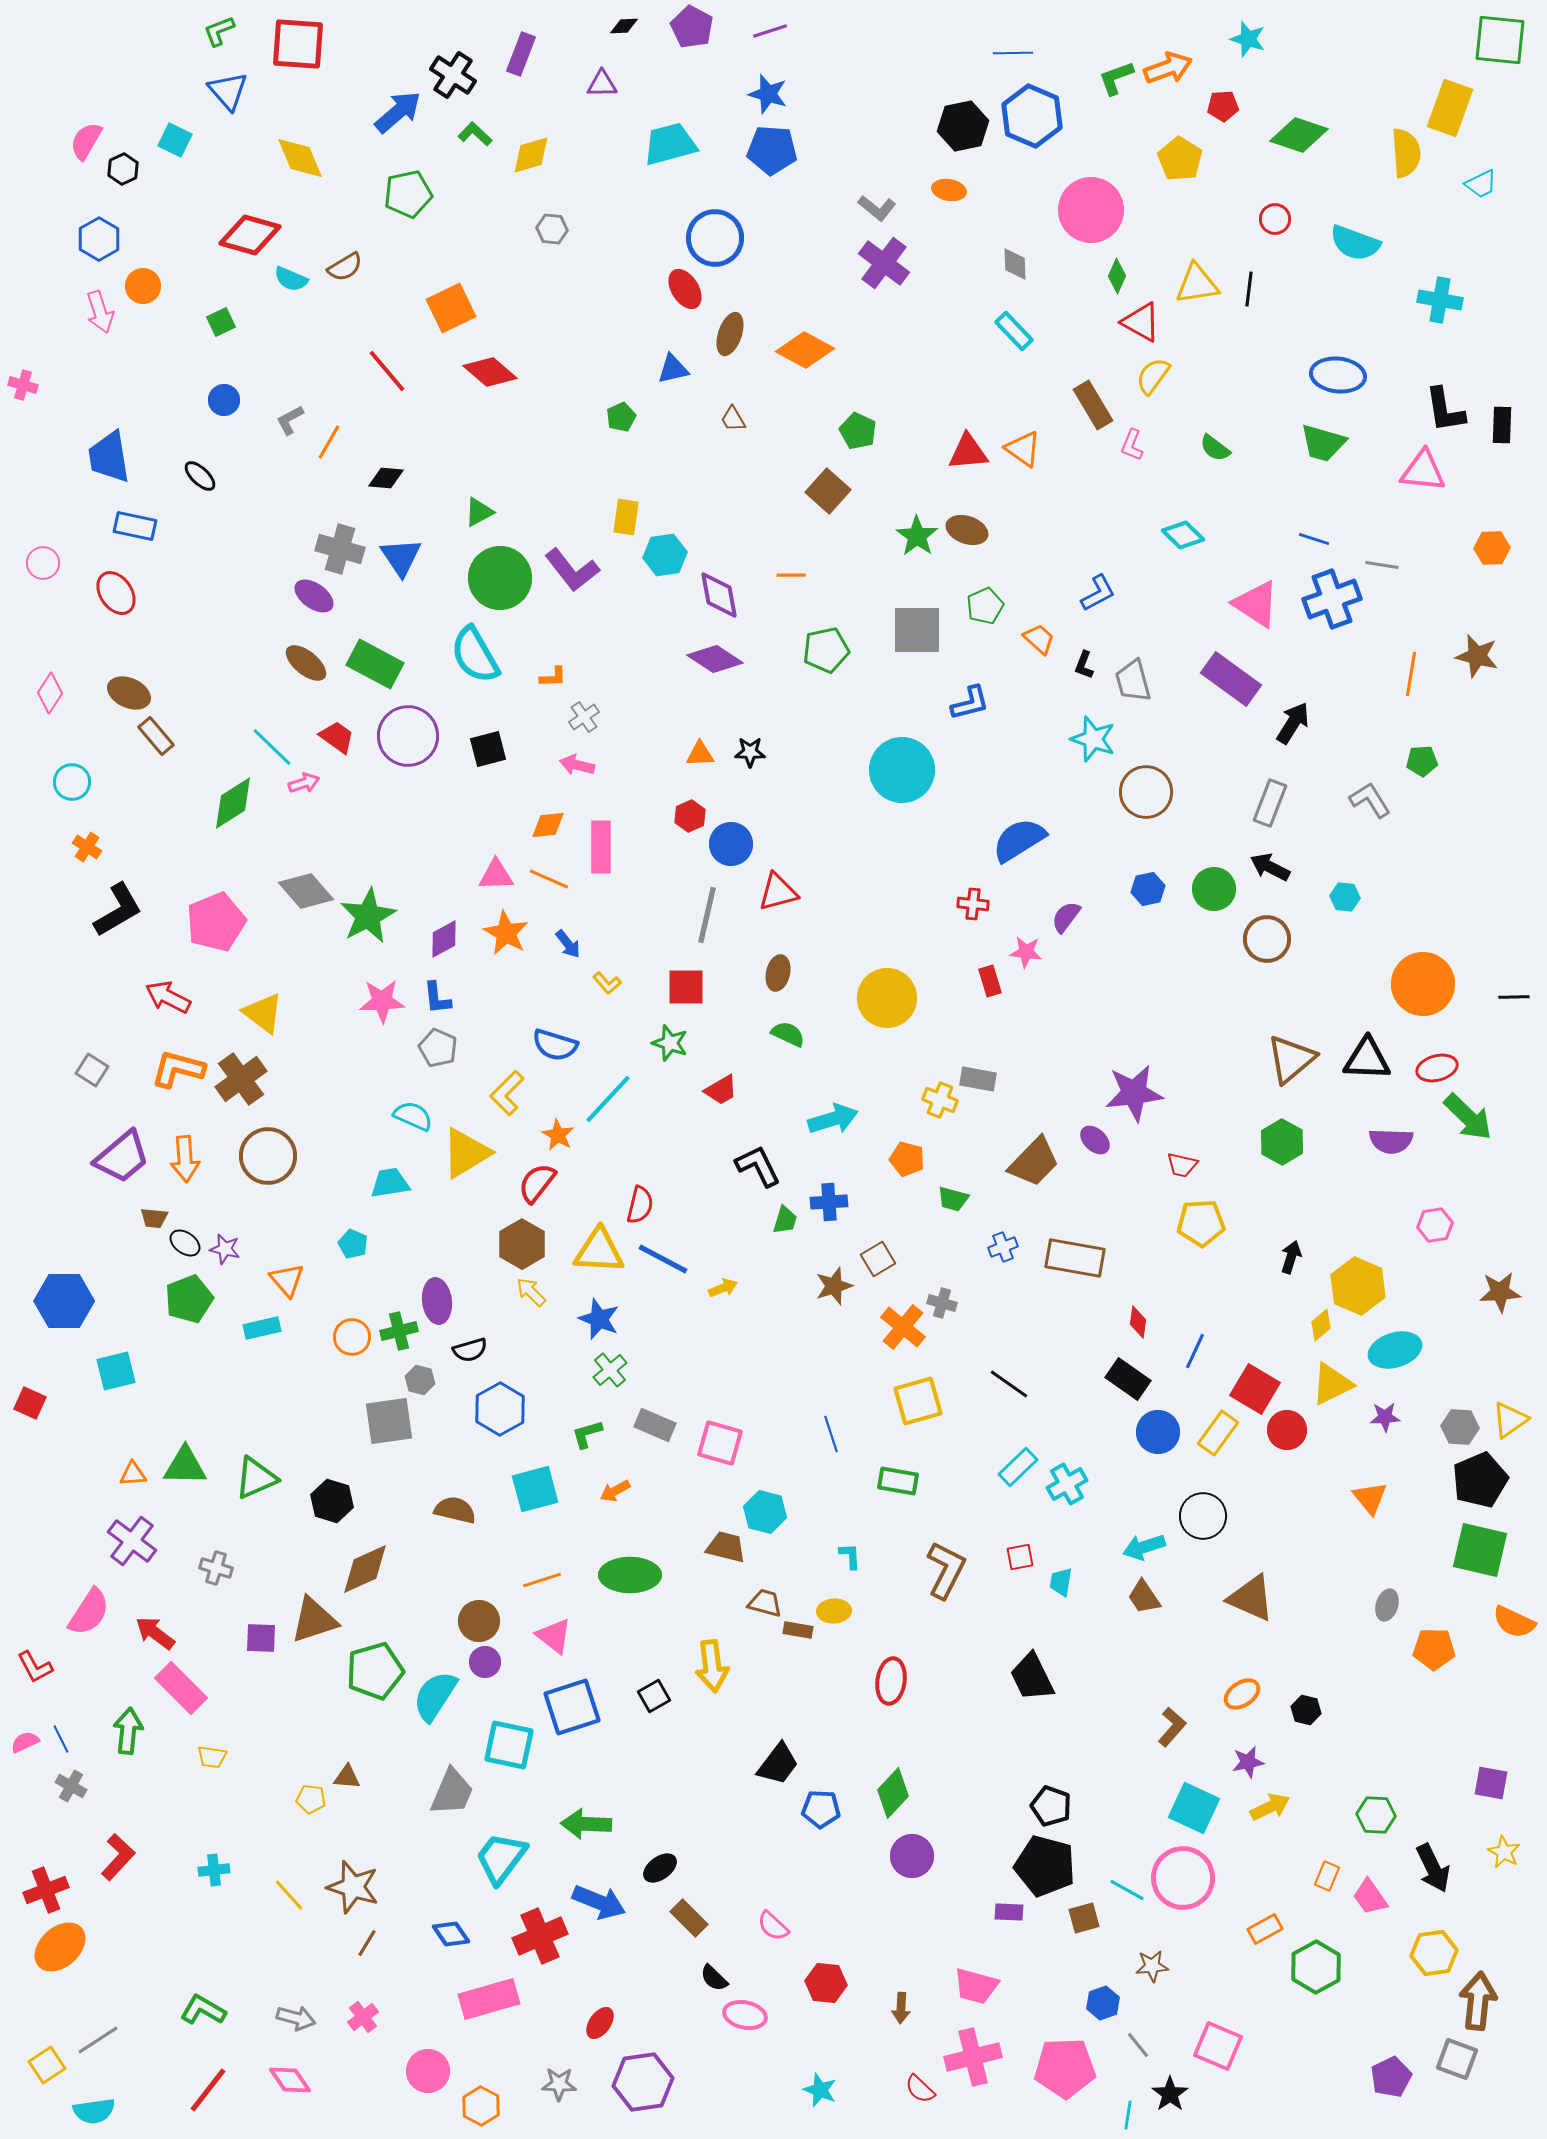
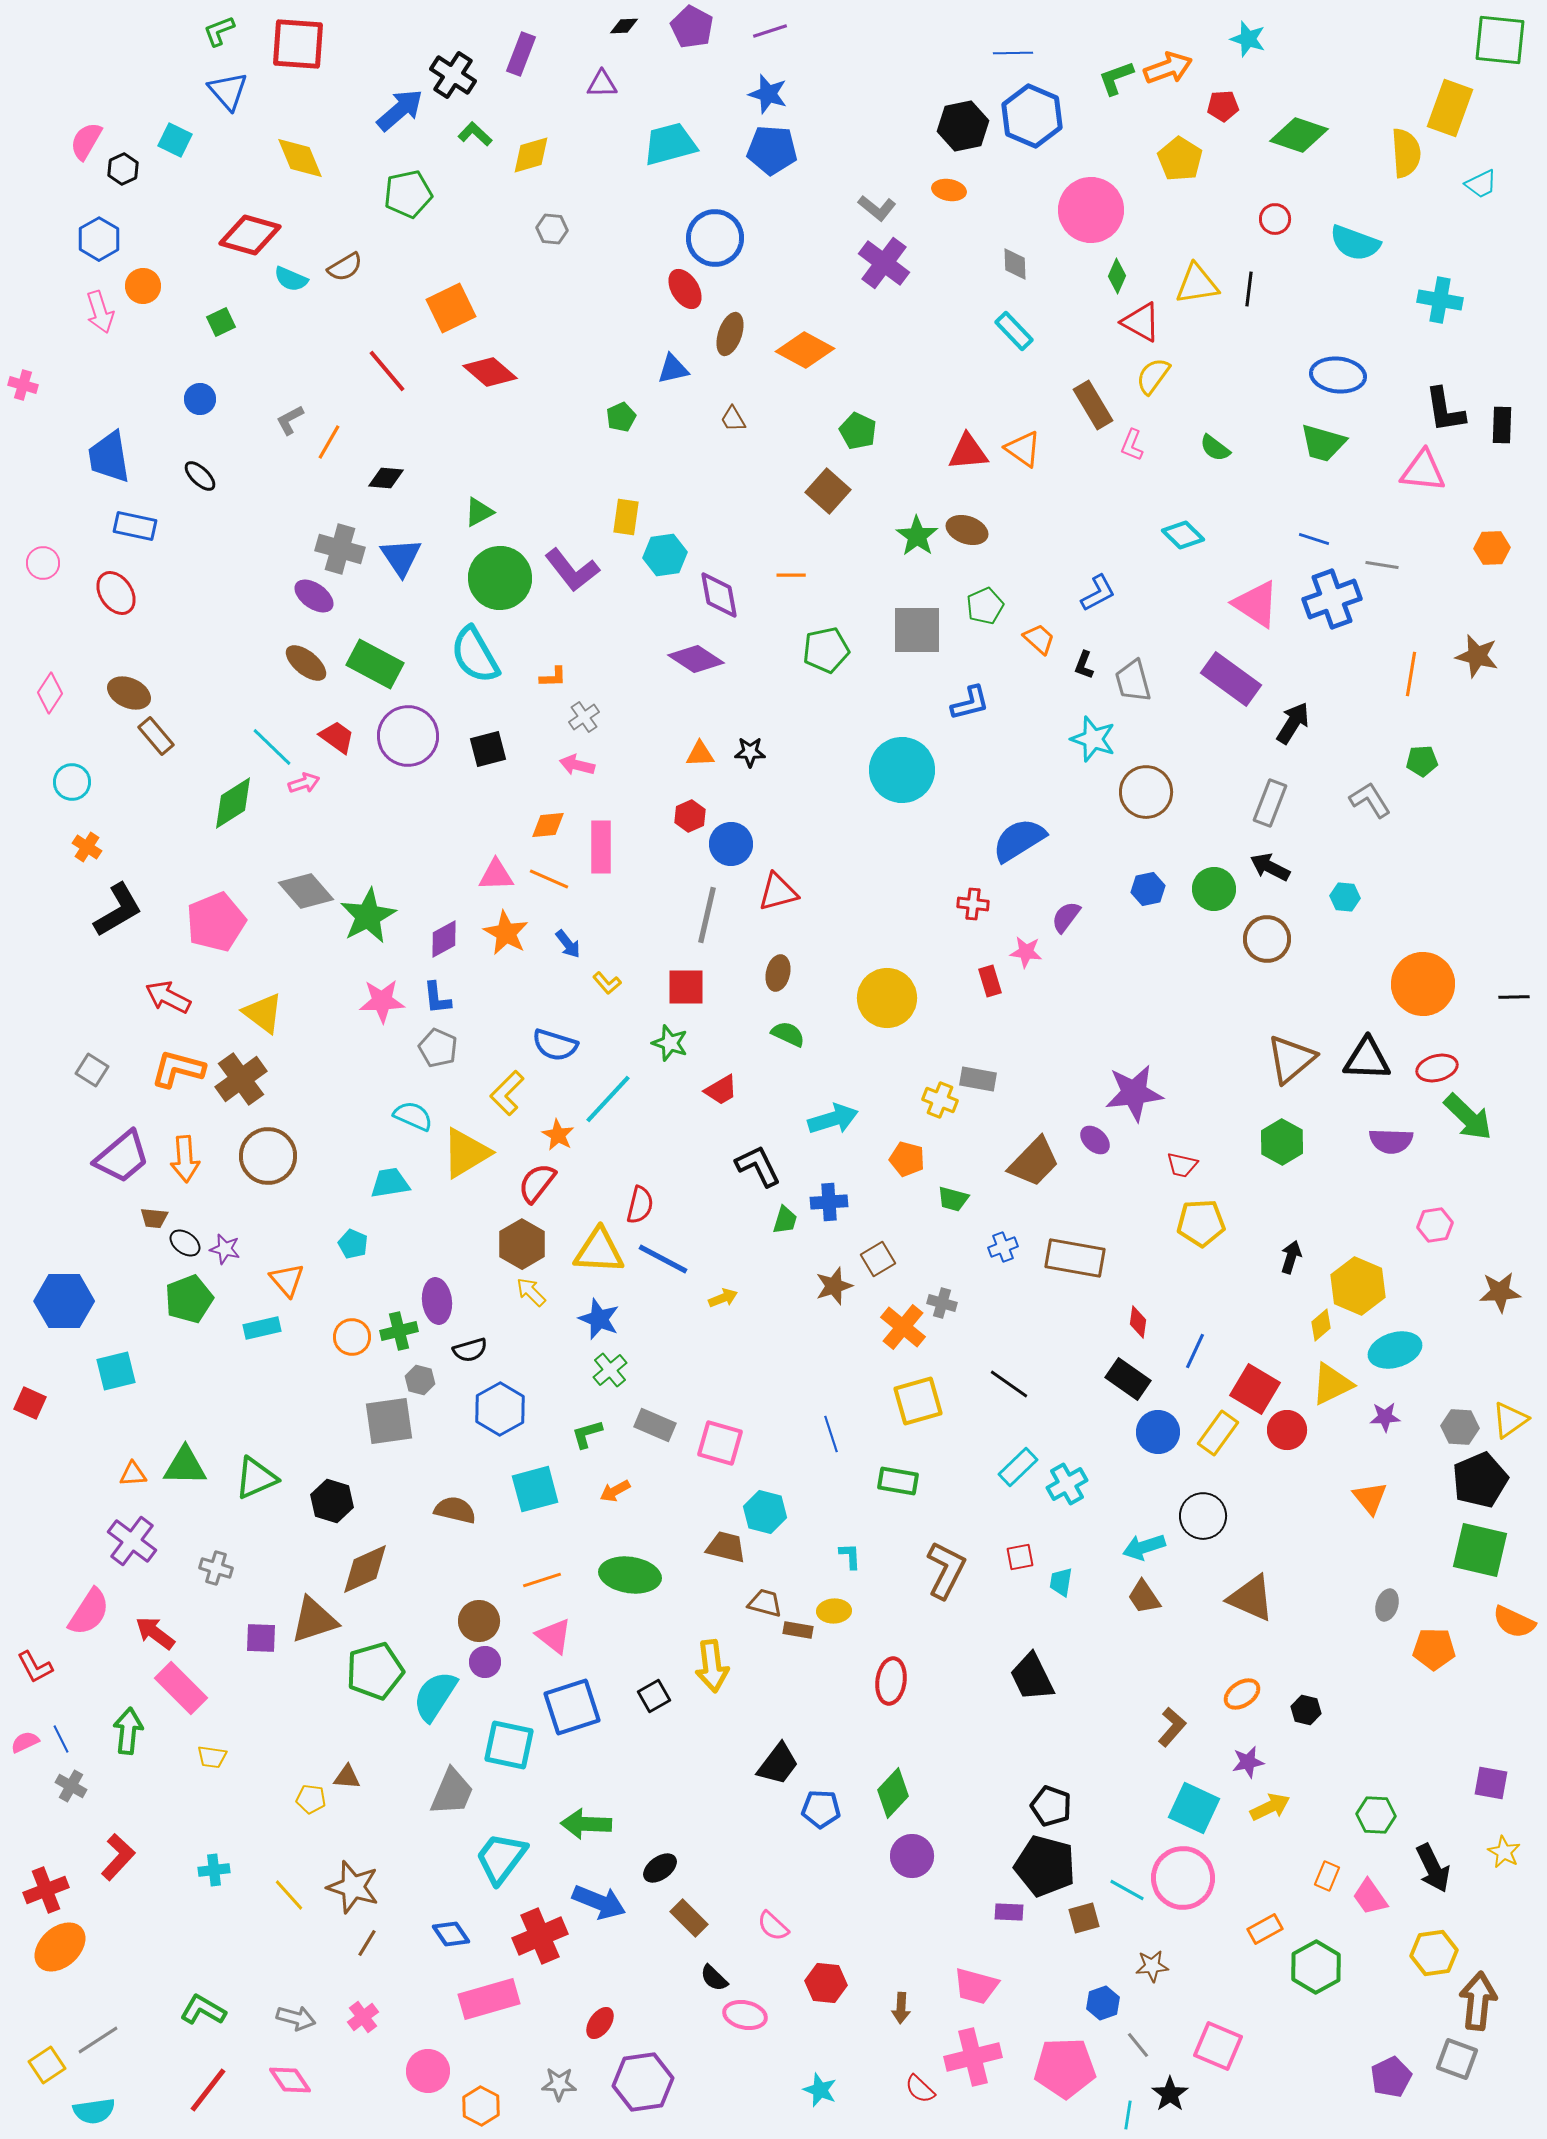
blue arrow at (398, 112): moved 2 px right, 2 px up
blue circle at (224, 400): moved 24 px left, 1 px up
purple diamond at (715, 659): moved 19 px left
yellow arrow at (723, 1288): moved 10 px down
green ellipse at (630, 1575): rotated 8 degrees clockwise
